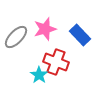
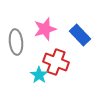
gray ellipse: moved 5 px down; rotated 50 degrees counterclockwise
